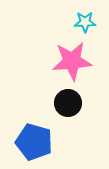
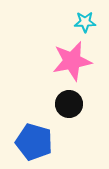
pink star: rotated 6 degrees counterclockwise
black circle: moved 1 px right, 1 px down
